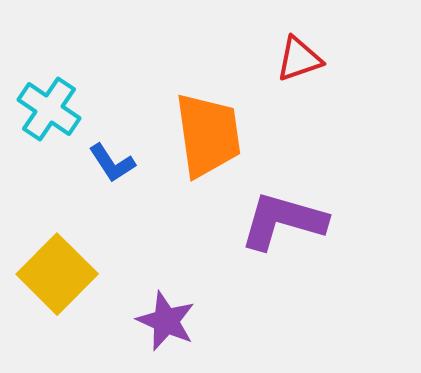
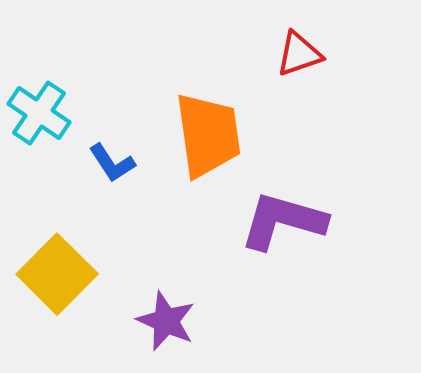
red triangle: moved 5 px up
cyan cross: moved 10 px left, 4 px down
